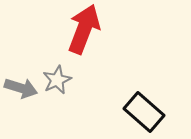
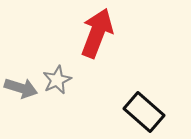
red arrow: moved 13 px right, 4 px down
